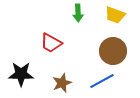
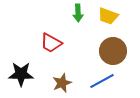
yellow trapezoid: moved 7 px left, 1 px down
